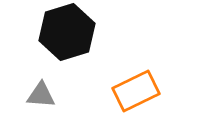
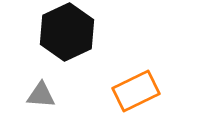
black hexagon: rotated 8 degrees counterclockwise
